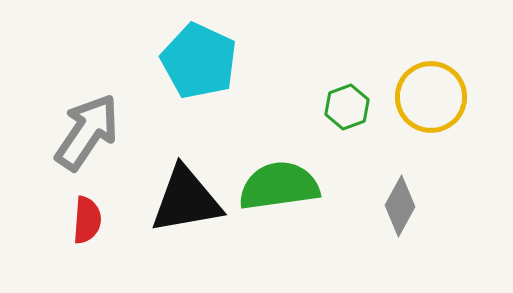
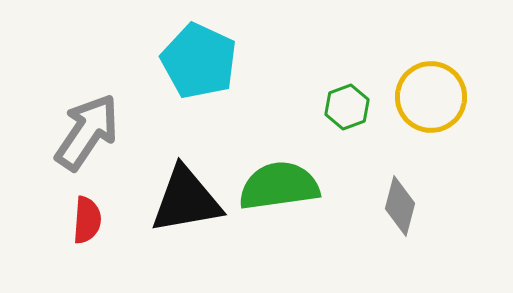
gray diamond: rotated 14 degrees counterclockwise
